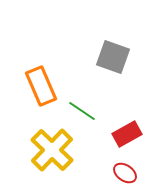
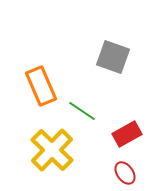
red ellipse: rotated 20 degrees clockwise
